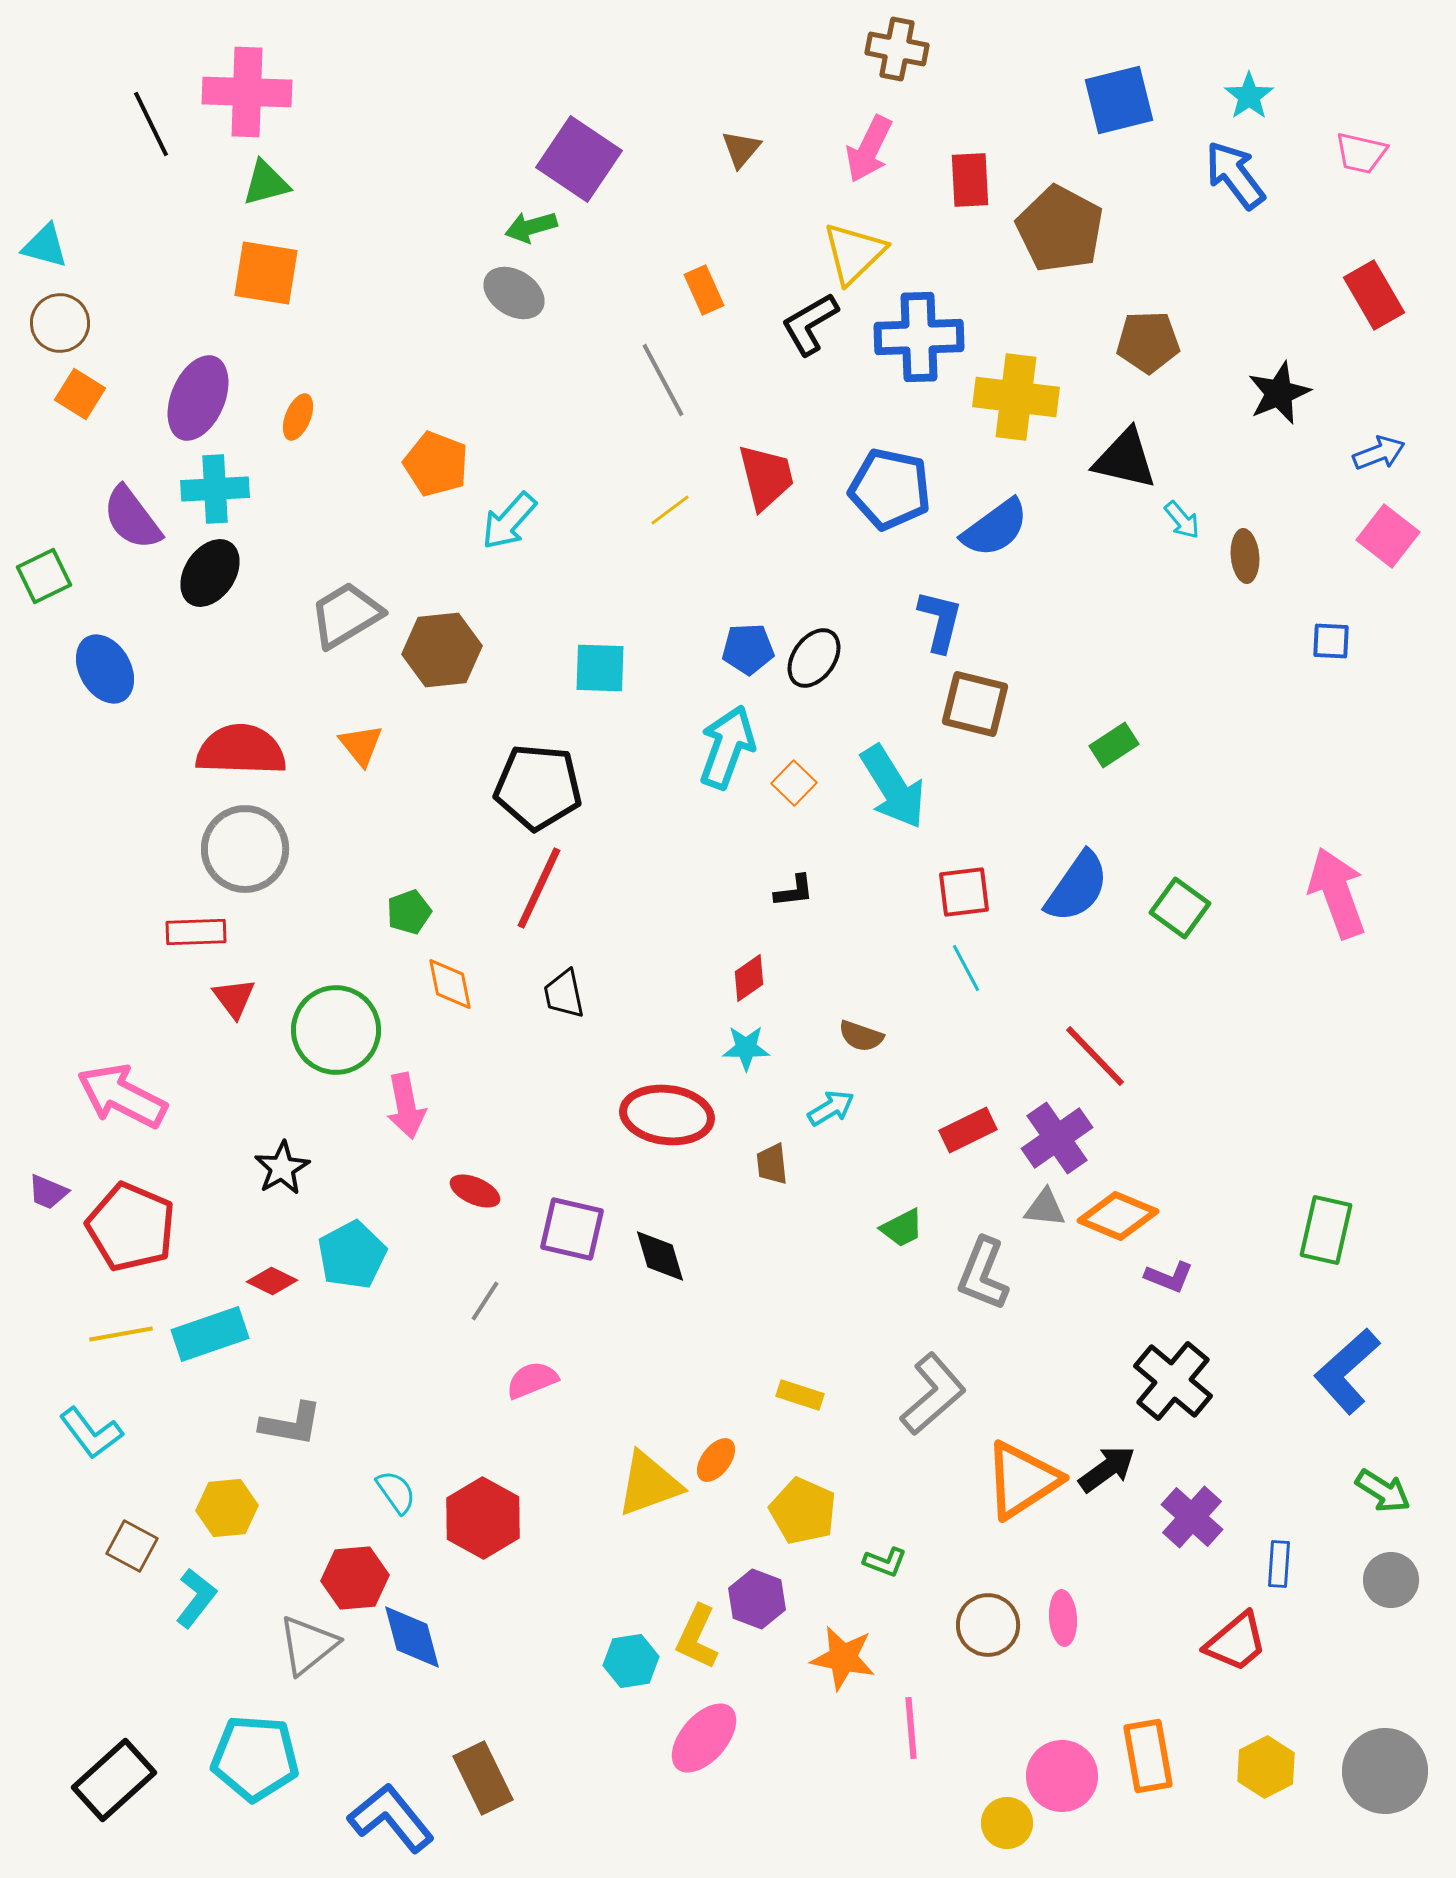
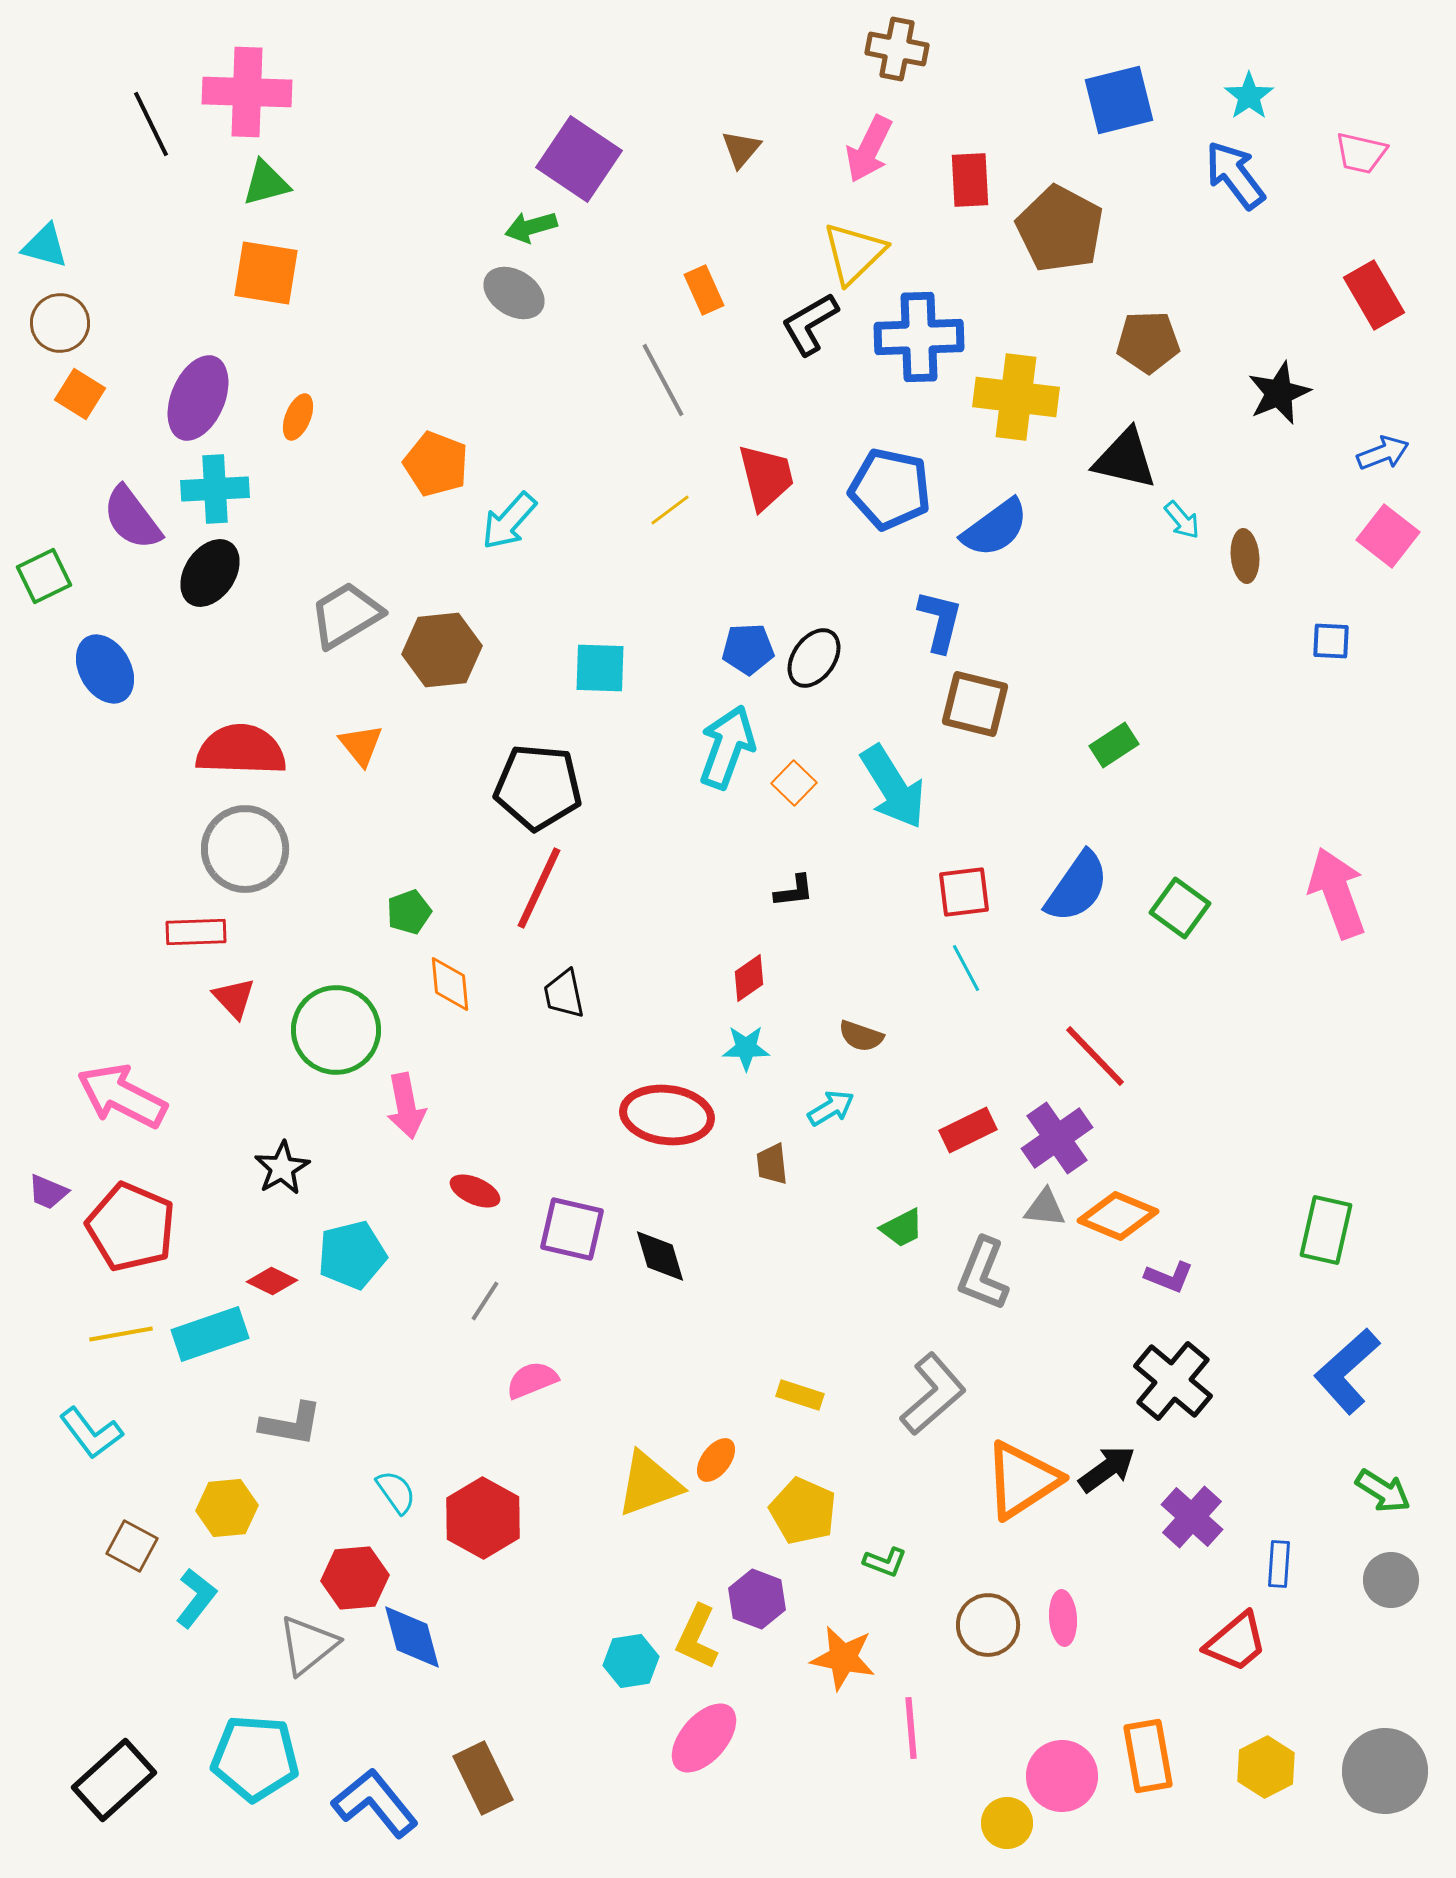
blue arrow at (1379, 453): moved 4 px right
orange diamond at (450, 984): rotated 6 degrees clockwise
red triangle at (234, 998): rotated 6 degrees counterclockwise
cyan pentagon at (352, 1255): rotated 14 degrees clockwise
blue L-shape at (391, 1818): moved 16 px left, 15 px up
